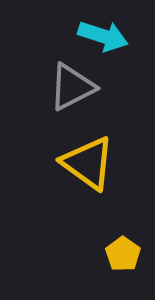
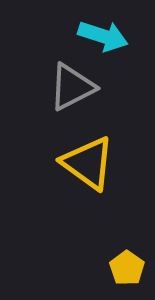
yellow pentagon: moved 4 px right, 14 px down
